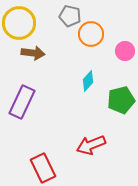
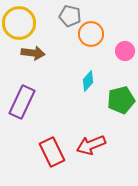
red rectangle: moved 9 px right, 16 px up
